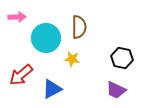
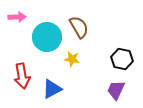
brown semicircle: rotated 30 degrees counterclockwise
cyan circle: moved 1 px right, 1 px up
black hexagon: moved 1 px down
red arrow: moved 1 px right, 1 px down; rotated 60 degrees counterclockwise
purple trapezoid: rotated 90 degrees clockwise
